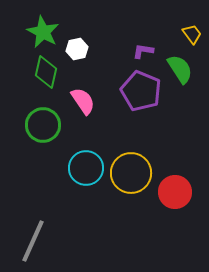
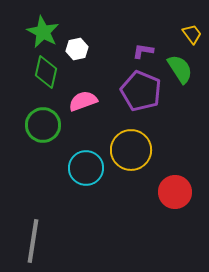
pink semicircle: rotated 76 degrees counterclockwise
yellow circle: moved 23 px up
gray line: rotated 15 degrees counterclockwise
